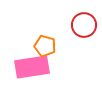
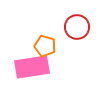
red circle: moved 7 px left, 2 px down
